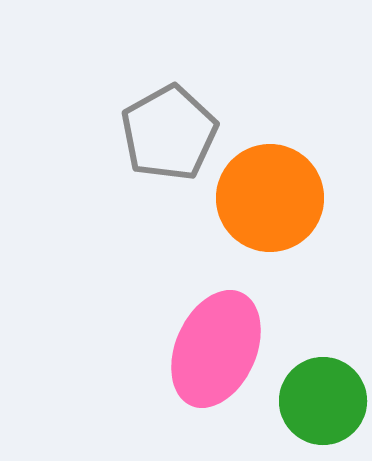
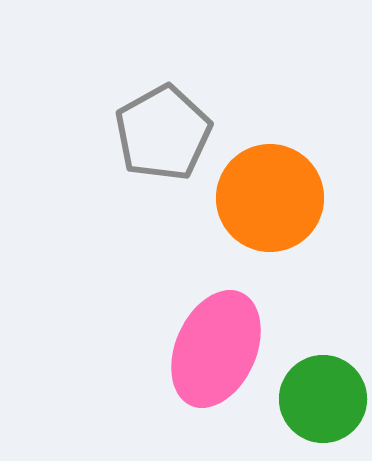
gray pentagon: moved 6 px left
green circle: moved 2 px up
